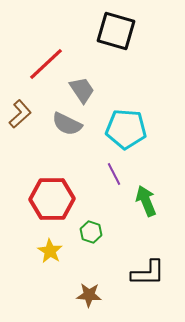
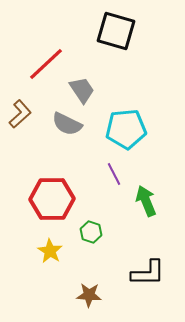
cyan pentagon: rotated 9 degrees counterclockwise
